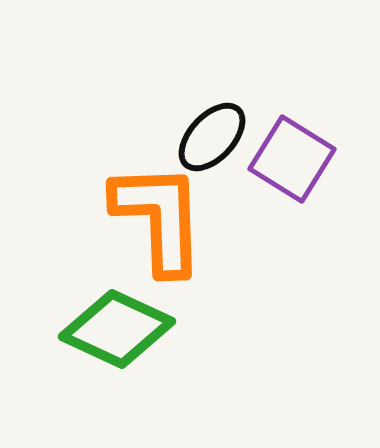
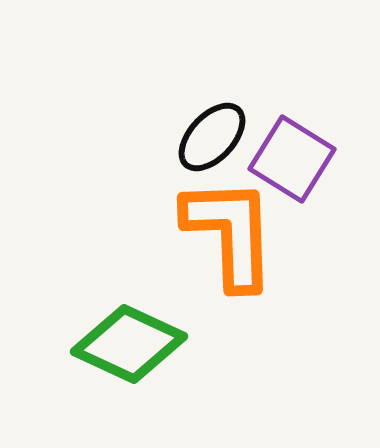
orange L-shape: moved 71 px right, 15 px down
green diamond: moved 12 px right, 15 px down
